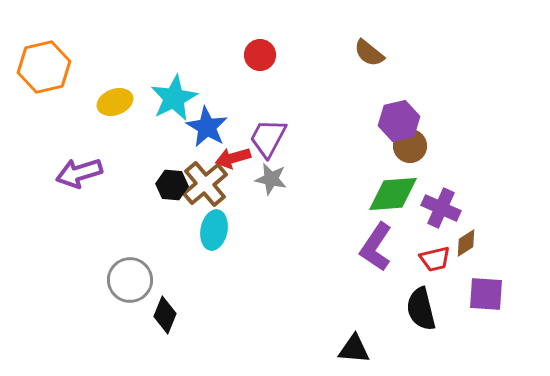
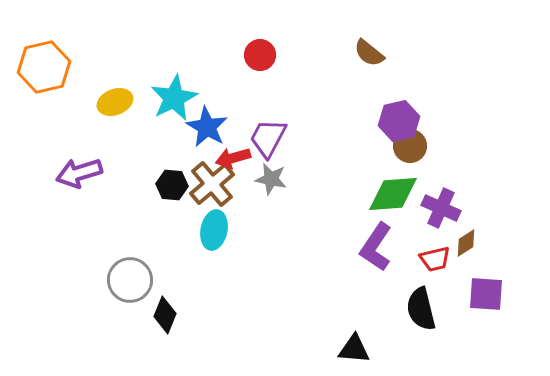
brown cross: moved 7 px right
